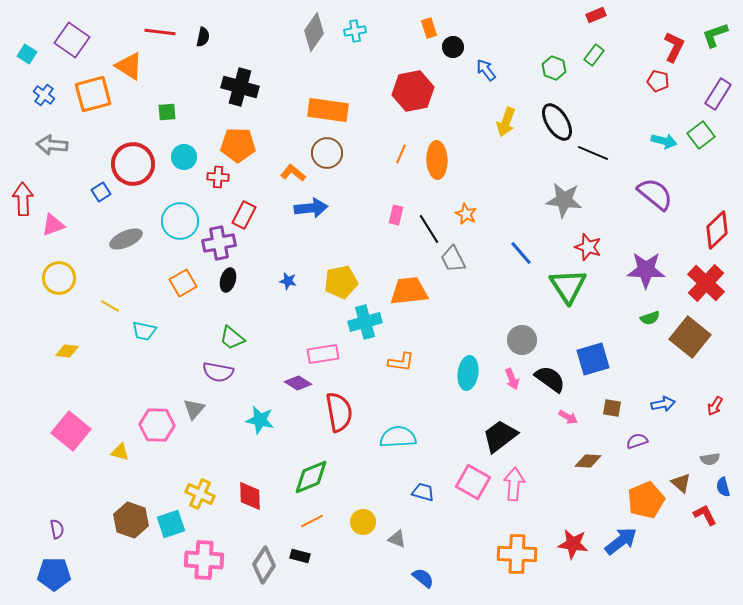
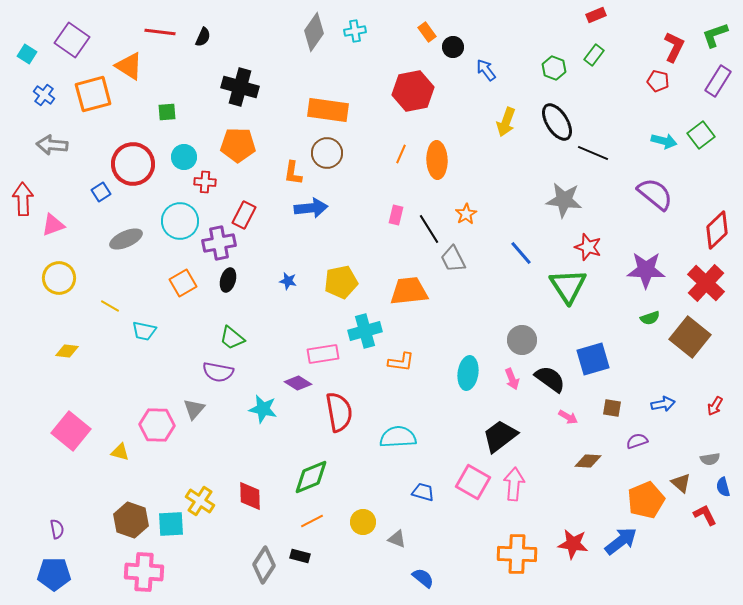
orange rectangle at (429, 28): moved 2 px left, 4 px down; rotated 18 degrees counterclockwise
black semicircle at (203, 37): rotated 12 degrees clockwise
purple rectangle at (718, 94): moved 13 px up
orange L-shape at (293, 173): rotated 120 degrees counterclockwise
red cross at (218, 177): moved 13 px left, 5 px down
orange star at (466, 214): rotated 15 degrees clockwise
cyan cross at (365, 322): moved 9 px down
cyan star at (260, 420): moved 3 px right, 11 px up
yellow cross at (200, 494): moved 7 px down; rotated 8 degrees clockwise
cyan square at (171, 524): rotated 16 degrees clockwise
pink cross at (204, 560): moved 60 px left, 12 px down
